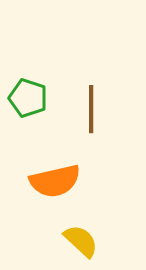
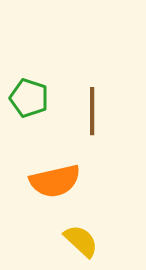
green pentagon: moved 1 px right
brown line: moved 1 px right, 2 px down
